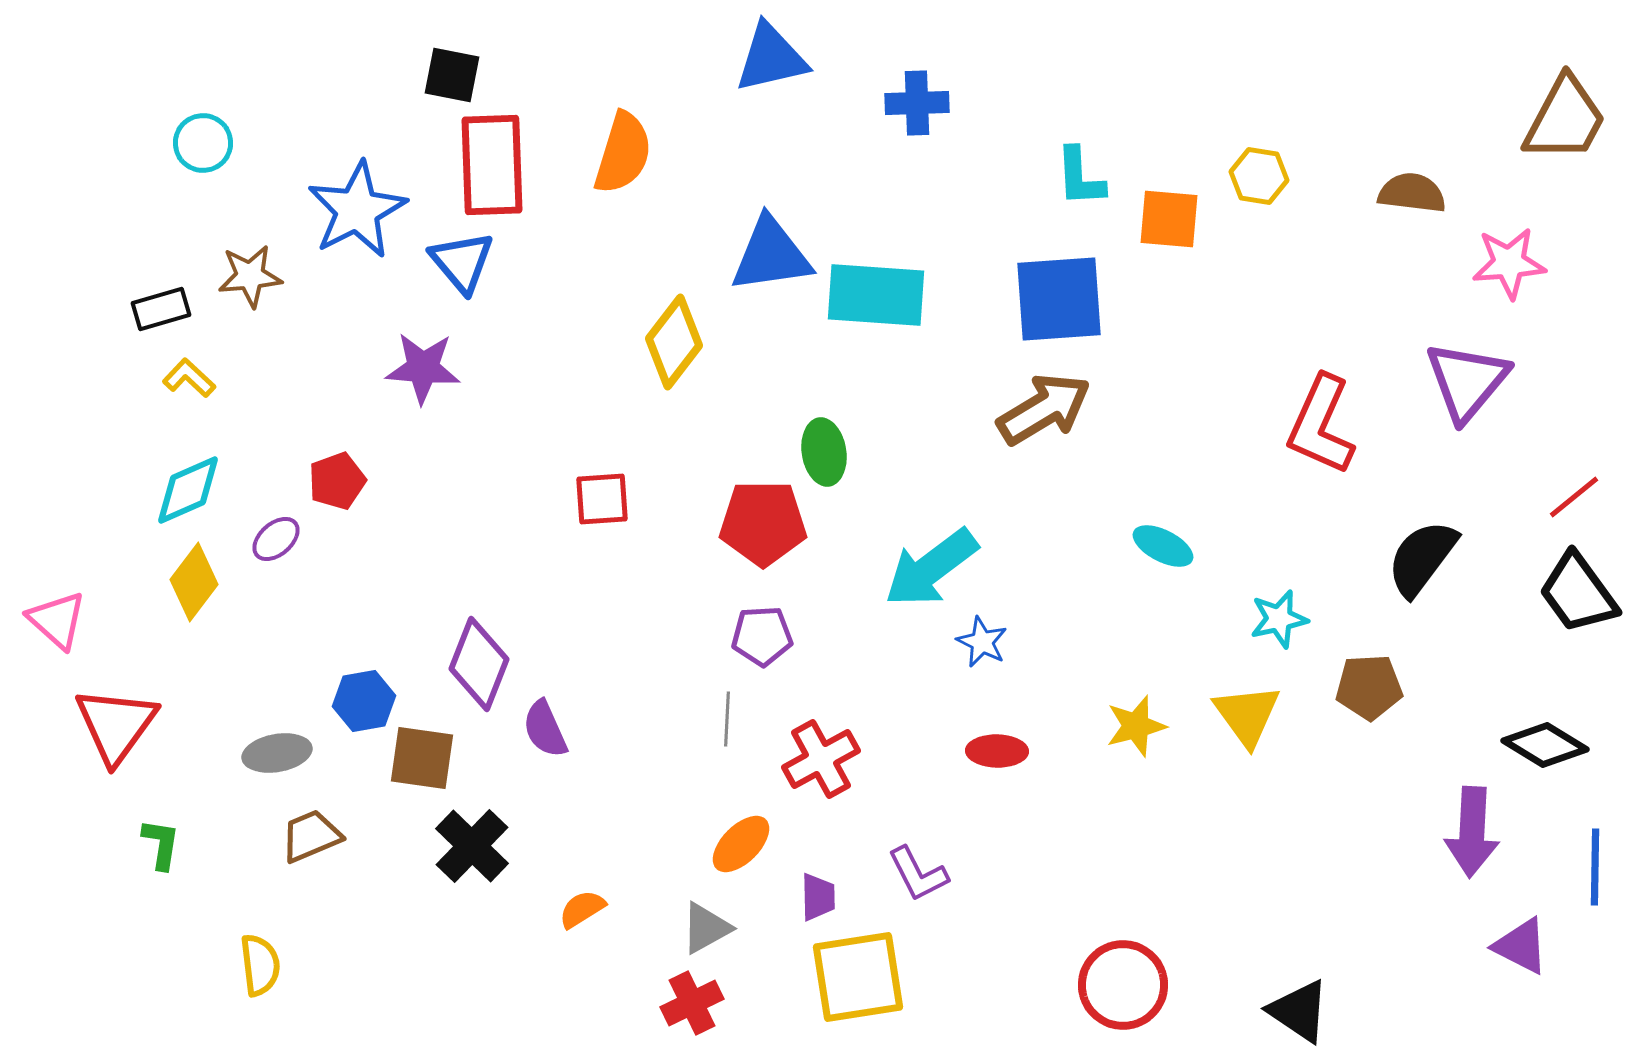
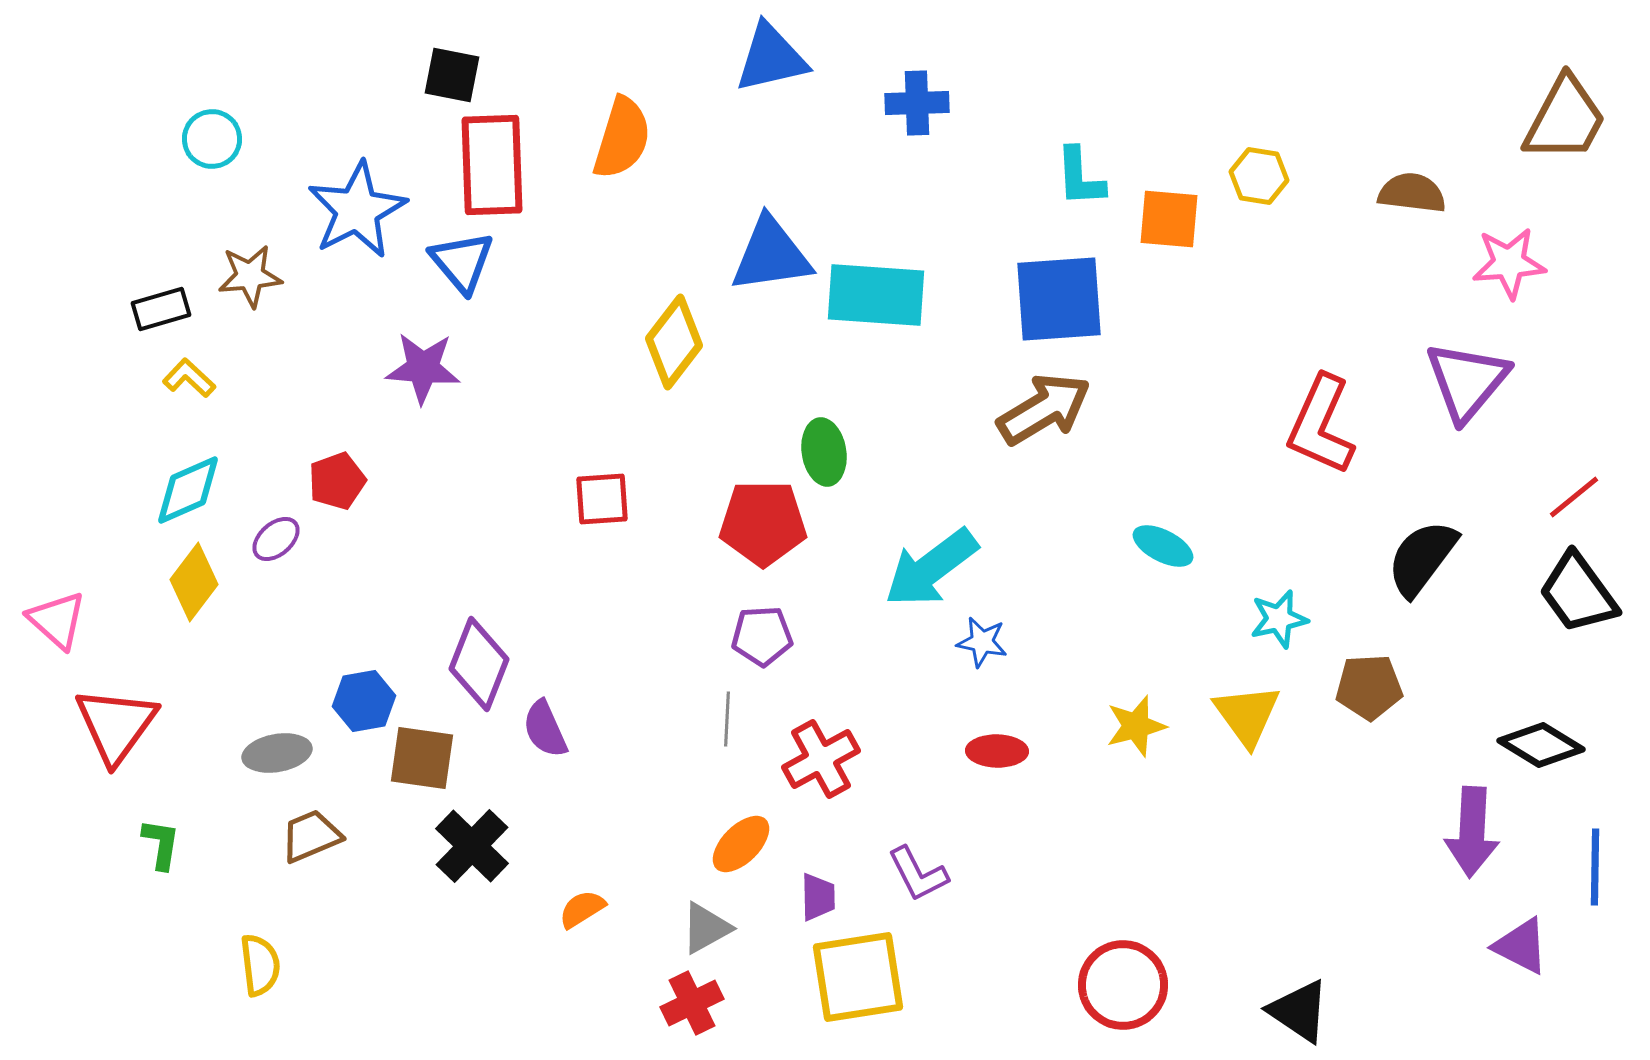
cyan circle at (203, 143): moved 9 px right, 4 px up
orange semicircle at (623, 153): moved 1 px left, 15 px up
blue star at (982, 642): rotated 15 degrees counterclockwise
black diamond at (1545, 745): moved 4 px left
